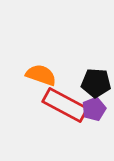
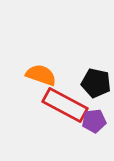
black pentagon: rotated 8 degrees clockwise
purple pentagon: moved 12 px down; rotated 15 degrees clockwise
